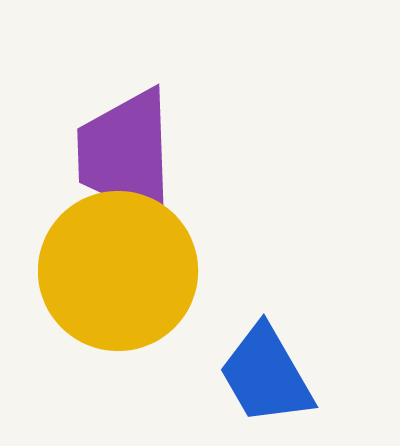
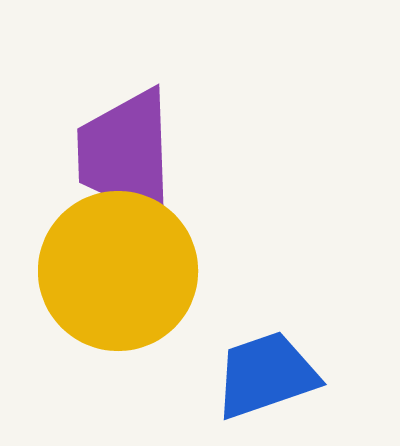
blue trapezoid: rotated 101 degrees clockwise
